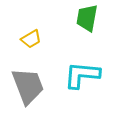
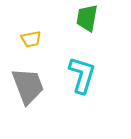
yellow trapezoid: rotated 20 degrees clockwise
cyan L-shape: rotated 102 degrees clockwise
